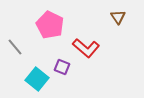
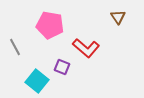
pink pentagon: rotated 16 degrees counterclockwise
gray line: rotated 12 degrees clockwise
cyan square: moved 2 px down
